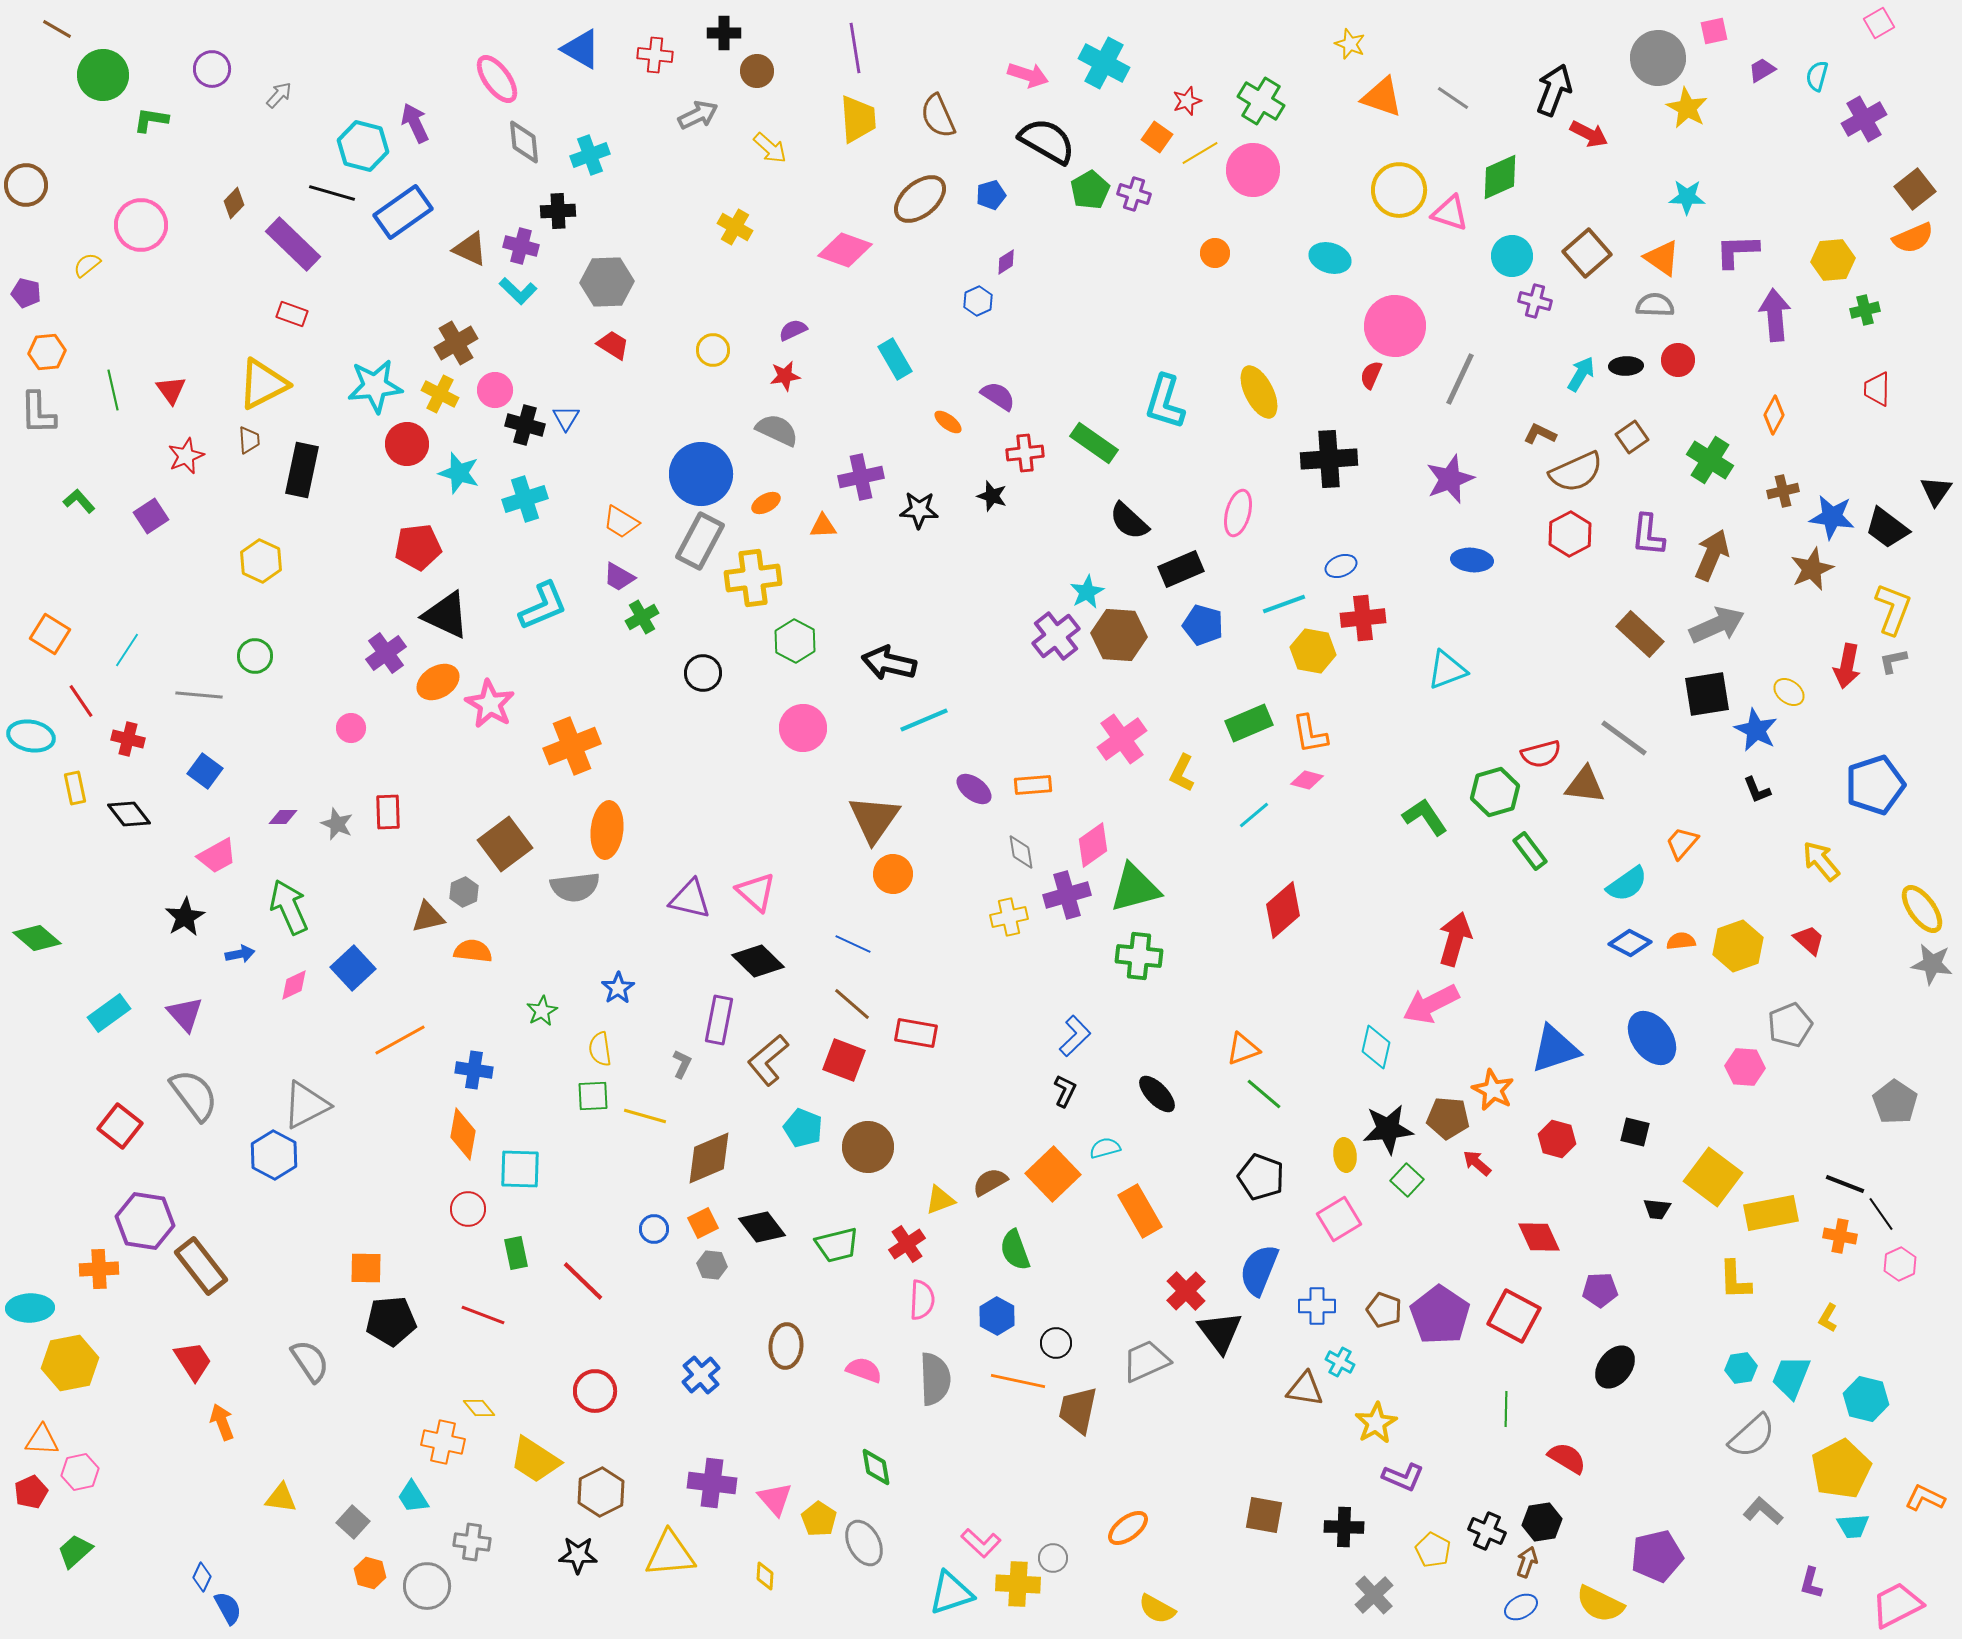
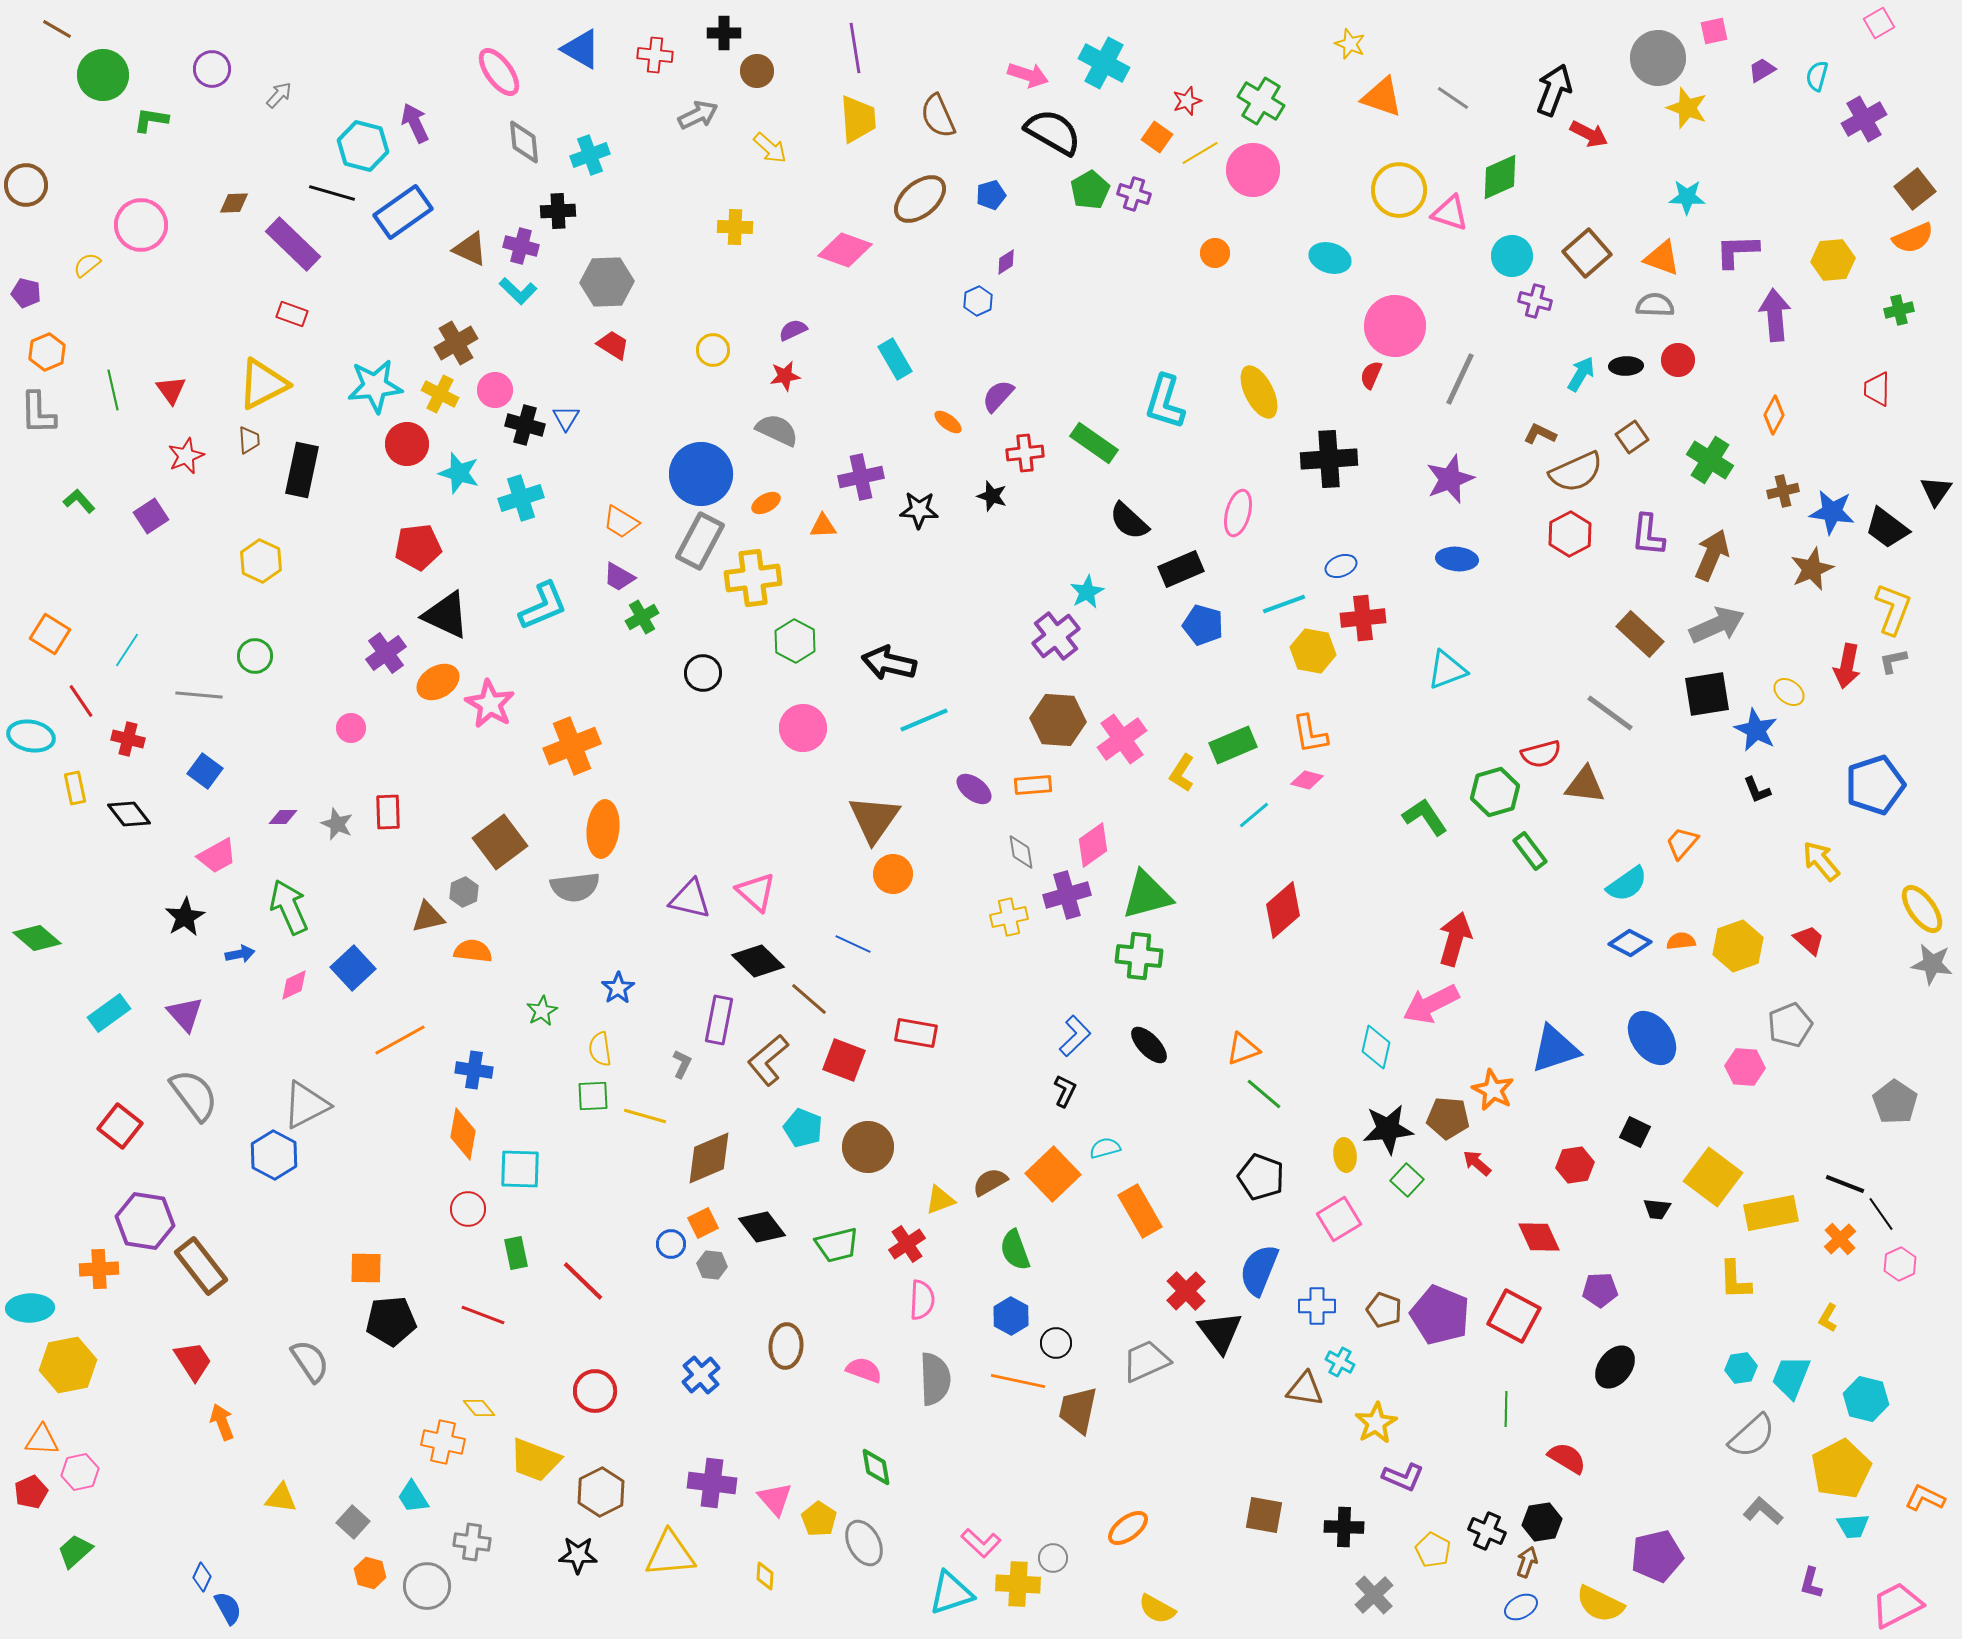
pink ellipse at (497, 79): moved 2 px right, 7 px up
yellow star at (1687, 108): rotated 9 degrees counterclockwise
black semicircle at (1047, 141): moved 6 px right, 9 px up
brown diamond at (234, 203): rotated 44 degrees clockwise
yellow cross at (735, 227): rotated 28 degrees counterclockwise
orange triangle at (1662, 258): rotated 15 degrees counterclockwise
green cross at (1865, 310): moved 34 px right
orange hexagon at (47, 352): rotated 18 degrees counterclockwise
purple semicircle at (998, 396): rotated 81 degrees counterclockwise
cyan cross at (525, 499): moved 4 px left, 1 px up
blue star at (1832, 517): moved 5 px up
blue ellipse at (1472, 560): moved 15 px left, 1 px up
brown hexagon at (1119, 635): moved 61 px left, 85 px down
green rectangle at (1249, 723): moved 16 px left, 22 px down
gray line at (1624, 738): moved 14 px left, 25 px up
yellow L-shape at (1182, 773): rotated 6 degrees clockwise
orange ellipse at (607, 830): moved 4 px left, 1 px up
brown square at (505, 844): moved 5 px left, 2 px up
green triangle at (1135, 888): moved 12 px right, 7 px down
brown line at (852, 1004): moved 43 px left, 5 px up
black ellipse at (1157, 1094): moved 8 px left, 49 px up
black square at (1635, 1132): rotated 12 degrees clockwise
red hexagon at (1557, 1139): moved 18 px right, 26 px down; rotated 24 degrees counterclockwise
blue circle at (654, 1229): moved 17 px right, 15 px down
orange cross at (1840, 1236): moved 3 px down; rotated 36 degrees clockwise
purple pentagon at (1440, 1315): rotated 12 degrees counterclockwise
blue hexagon at (997, 1316): moved 14 px right
yellow hexagon at (70, 1363): moved 2 px left, 2 px down
yellow trapezoid at (535, 1460): rotated 12 degrees counterclockwise
